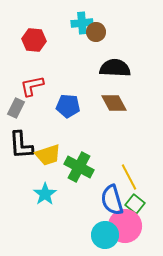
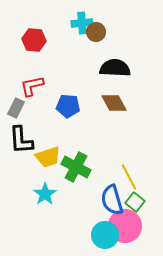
black L-shape: moved 5 px up
yellow trapezoid: moved 2 px down
green cross: moved 3 px left
green square: moved 2 px up
